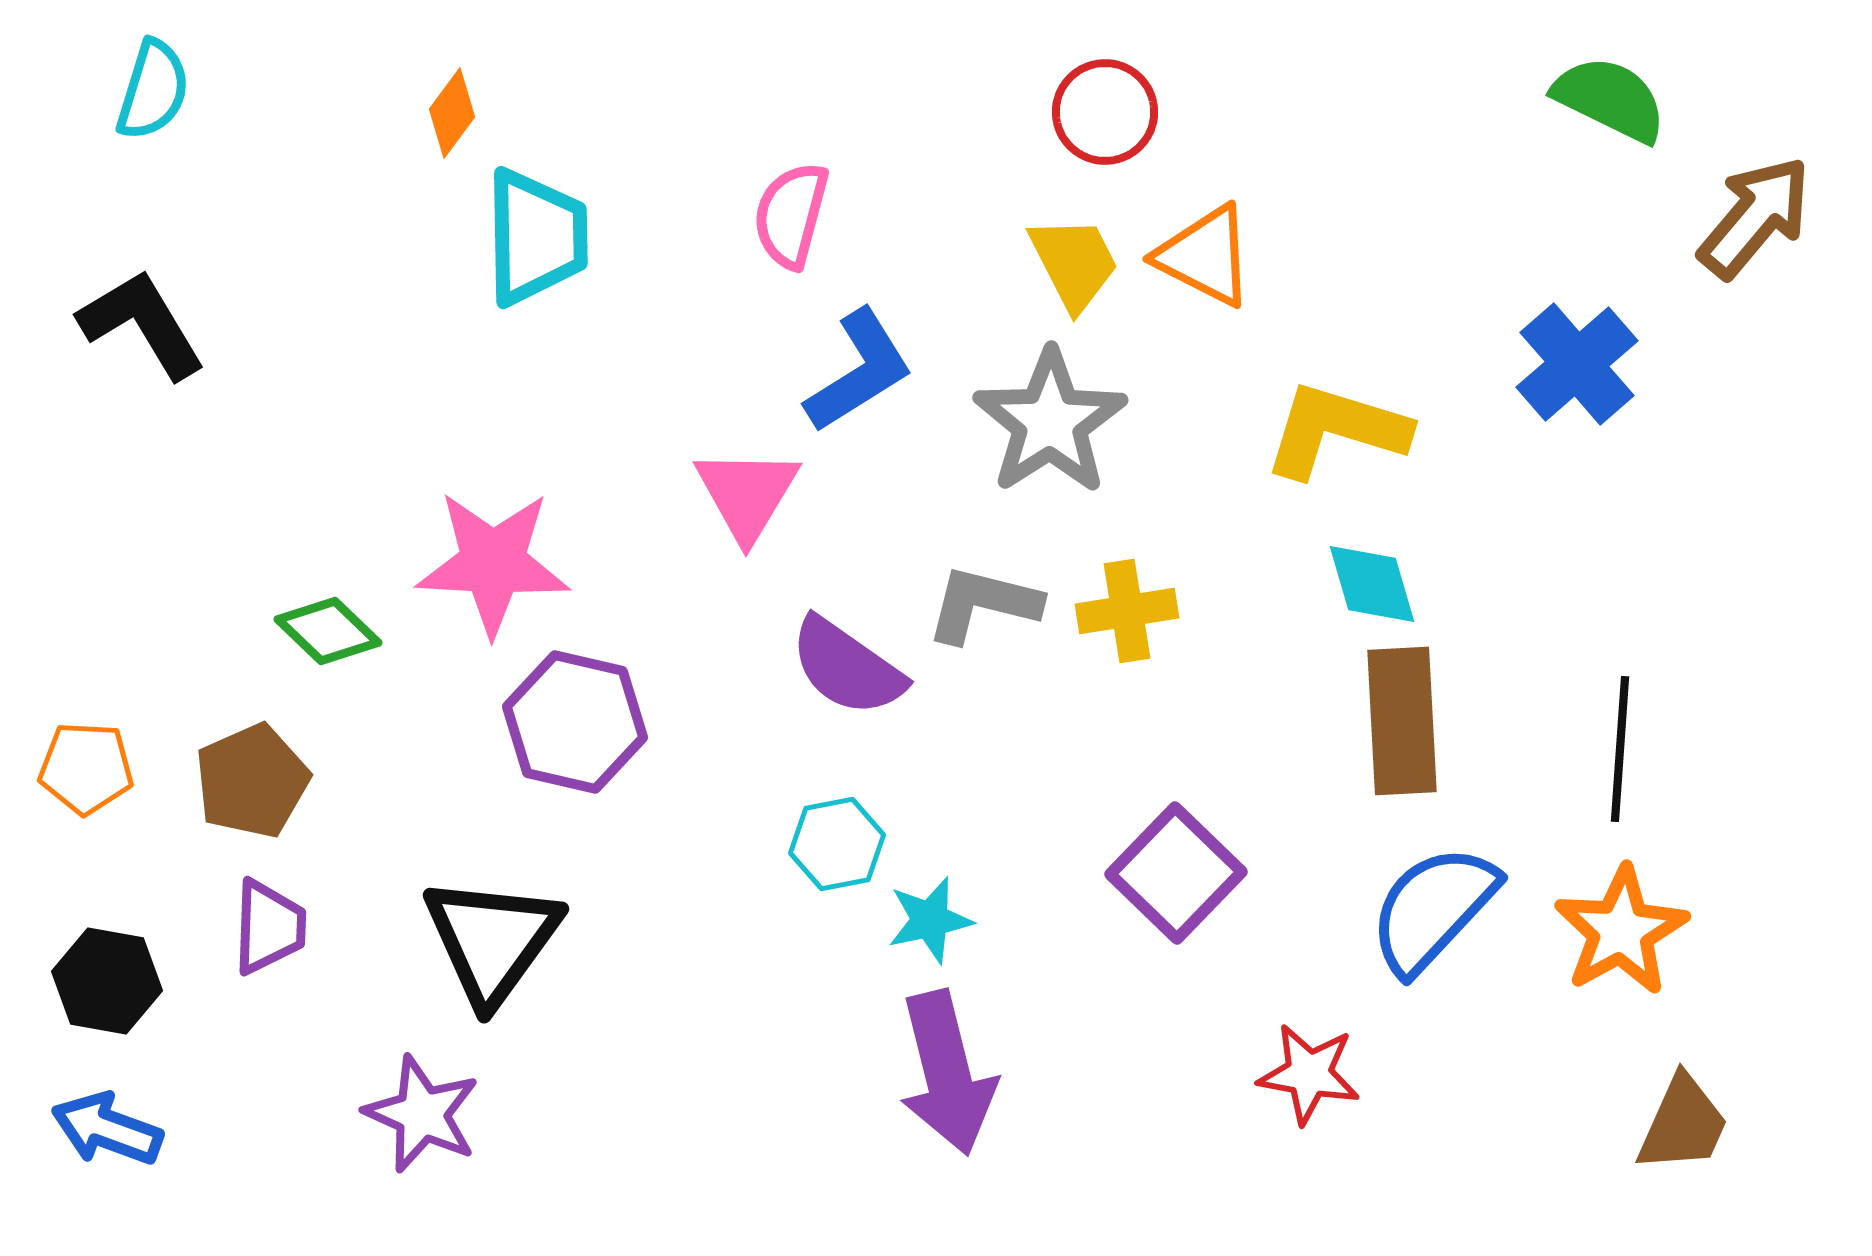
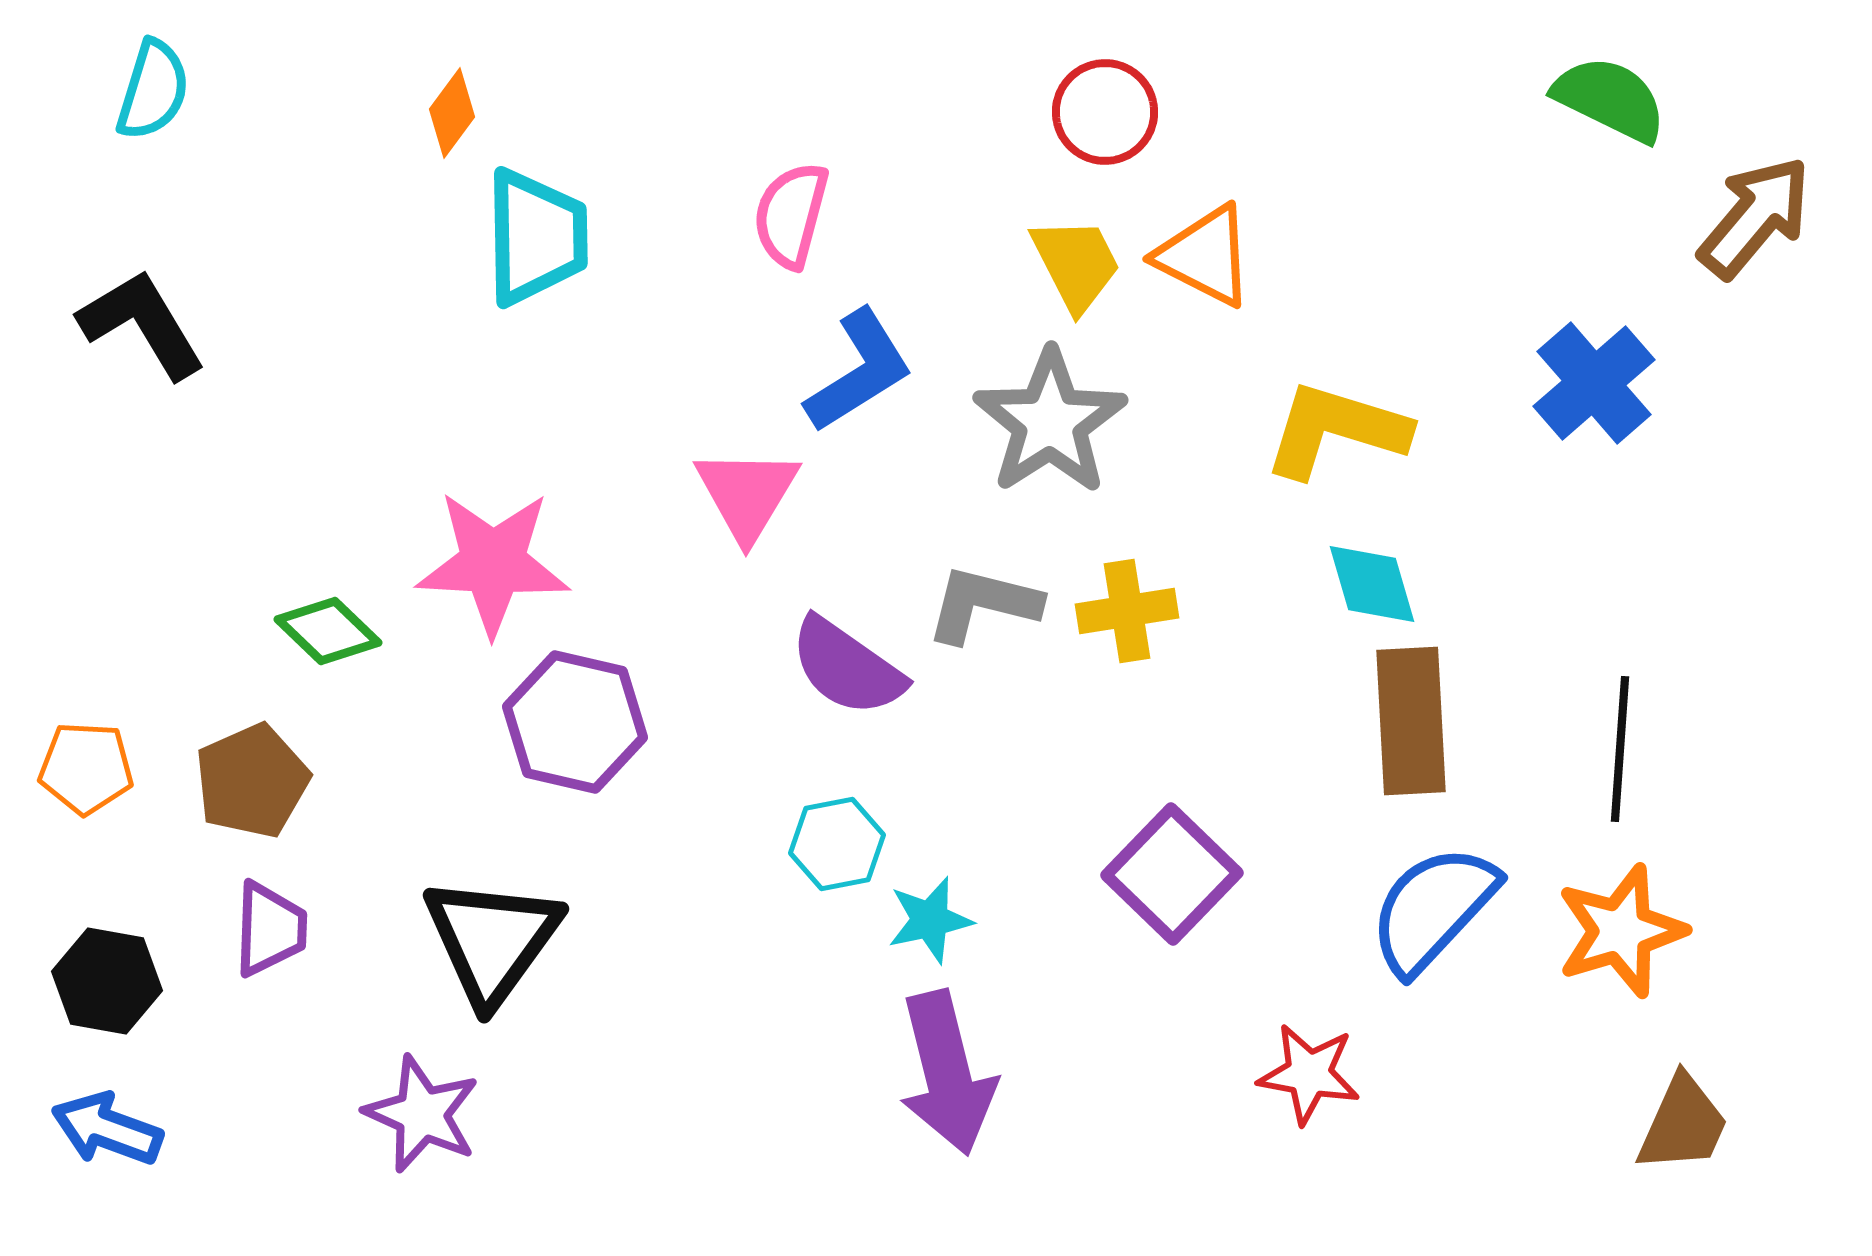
yellow trapezoid: moved 2 px right, 1 px down
blue cross: moved 17 px right, 19 px down
brown rectangle: moved 9 px right
purple square: moved 4 px left, 1 px down
purple trapezoid: moved 1 px right, 2 px down
orange star: rotated 12 degrees clockwise
